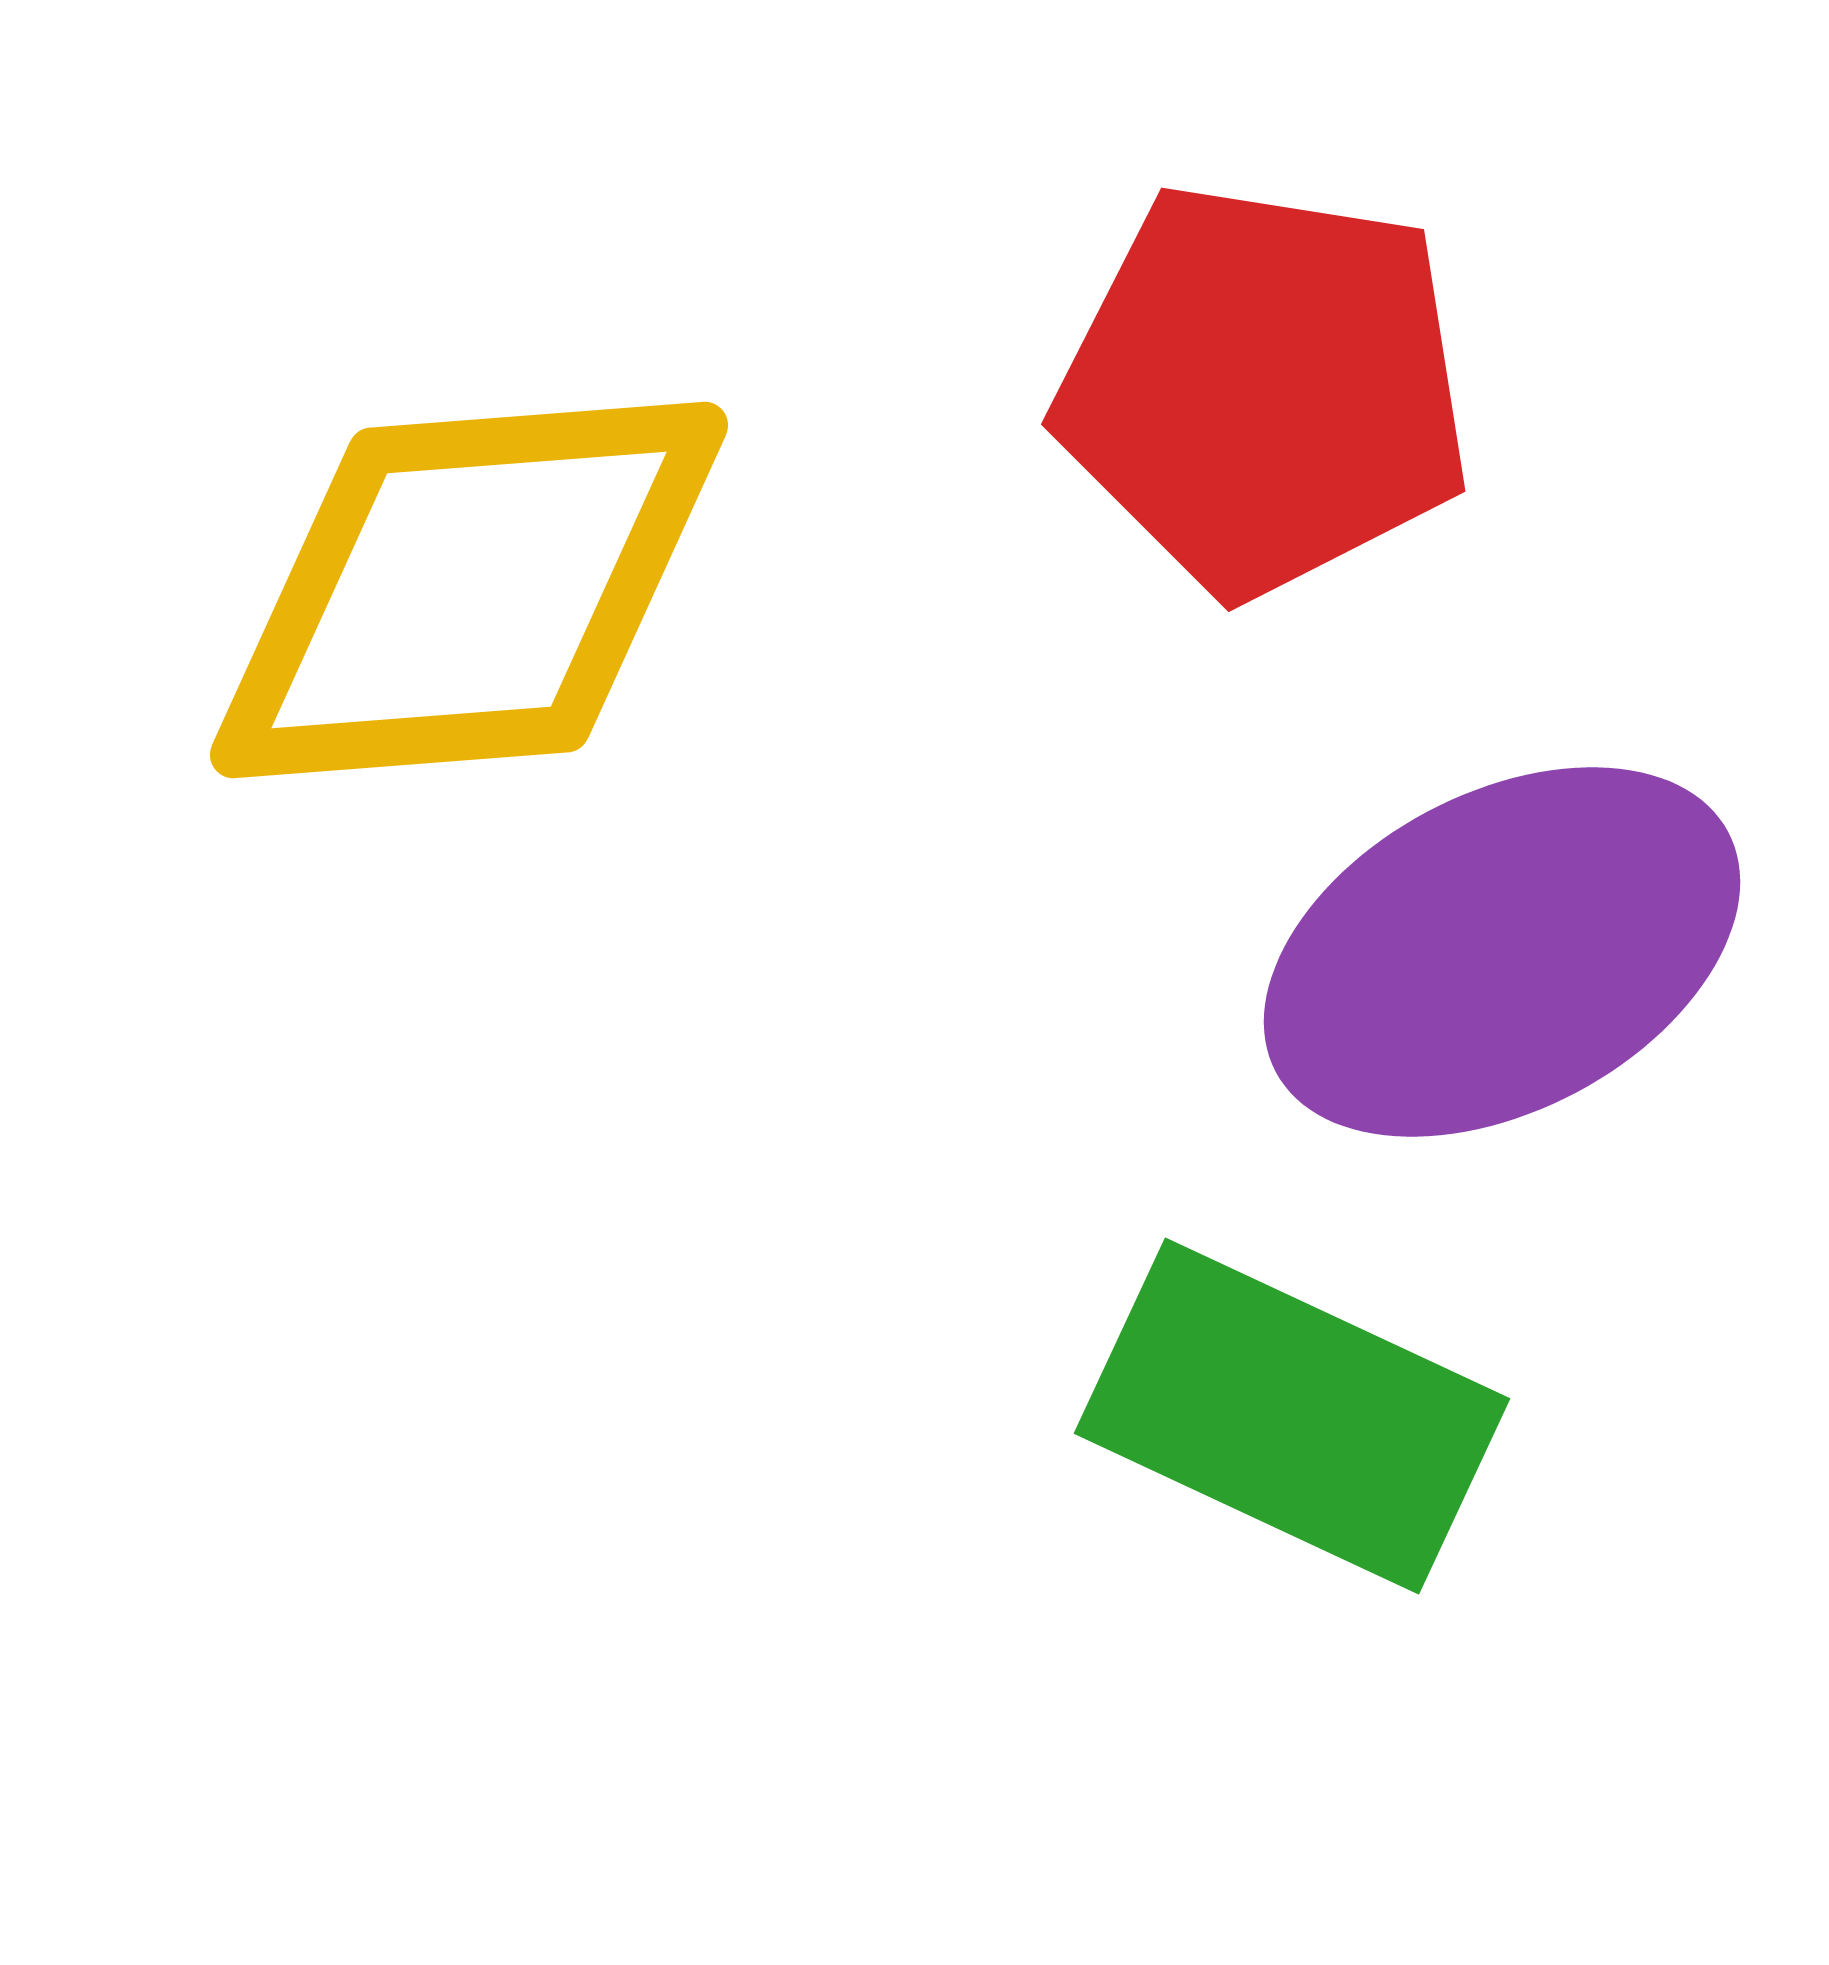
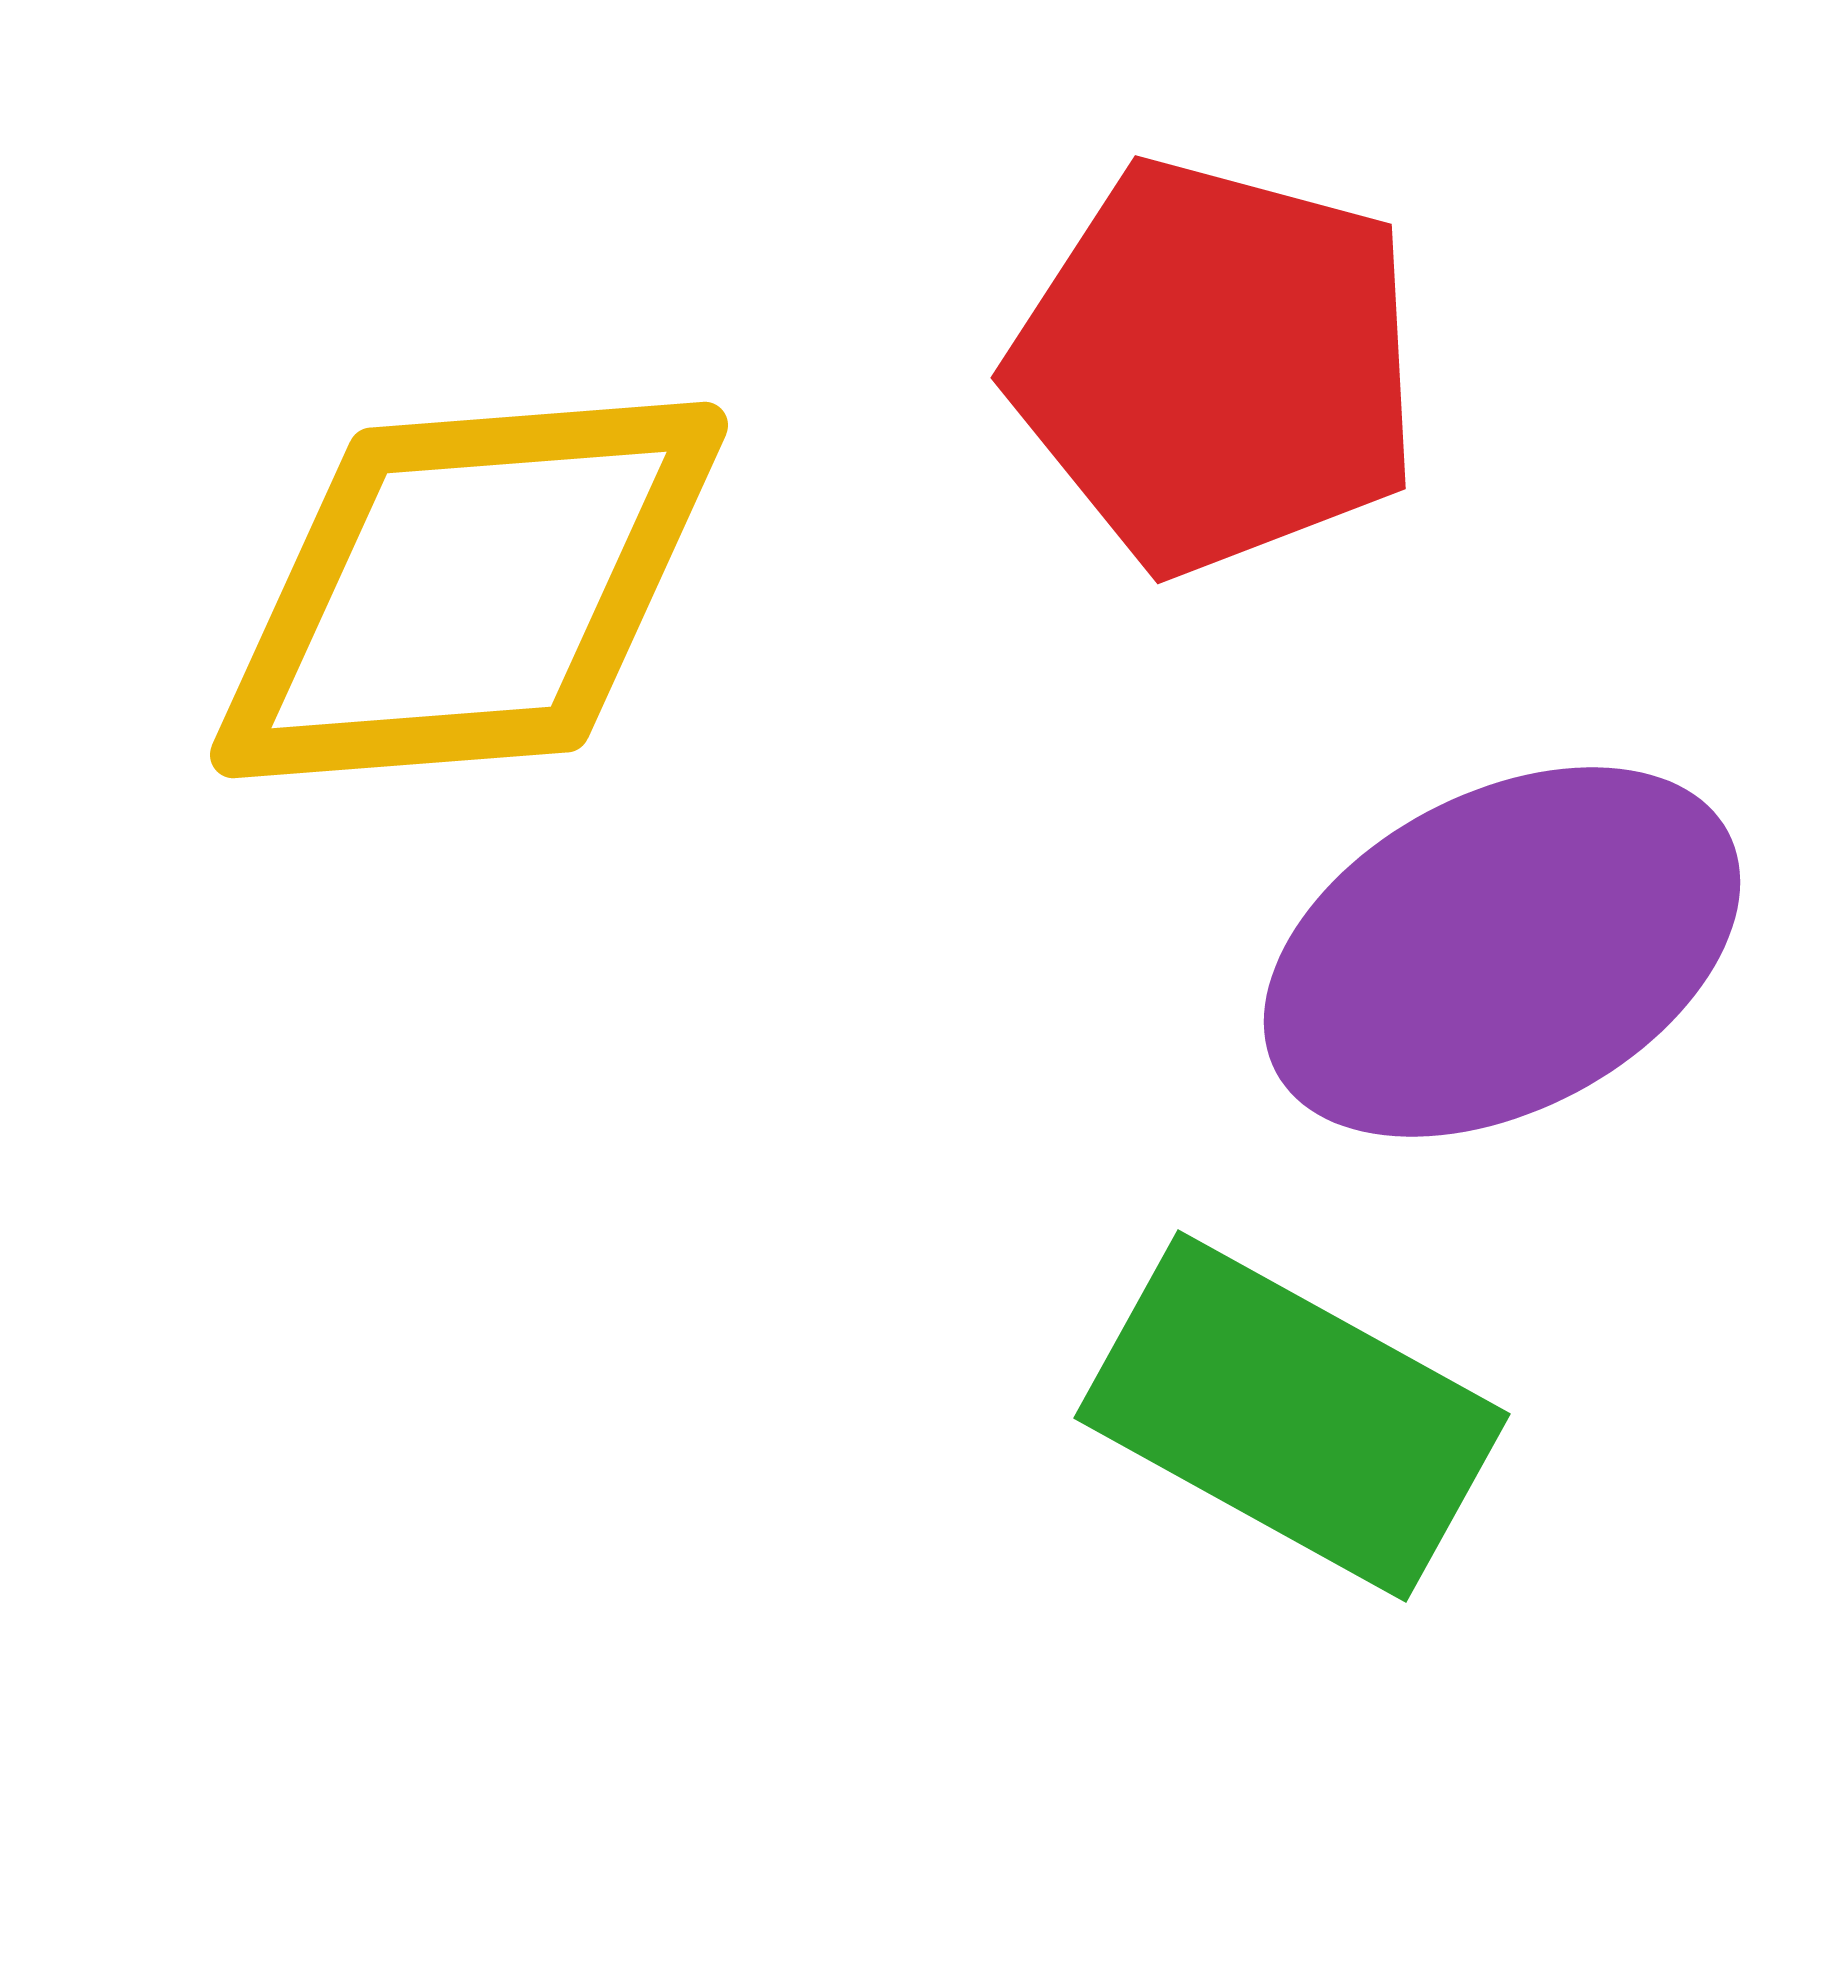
red pentagon: moved 48 px left, 23 px up; rotated 6 degrees clockwise
green rectangle: rotated 4 degrees clockwise
